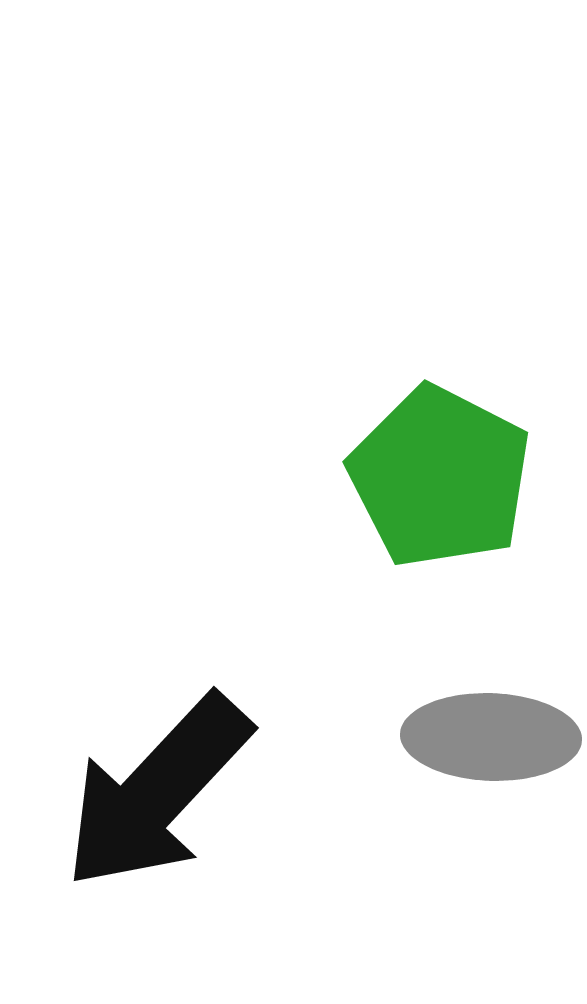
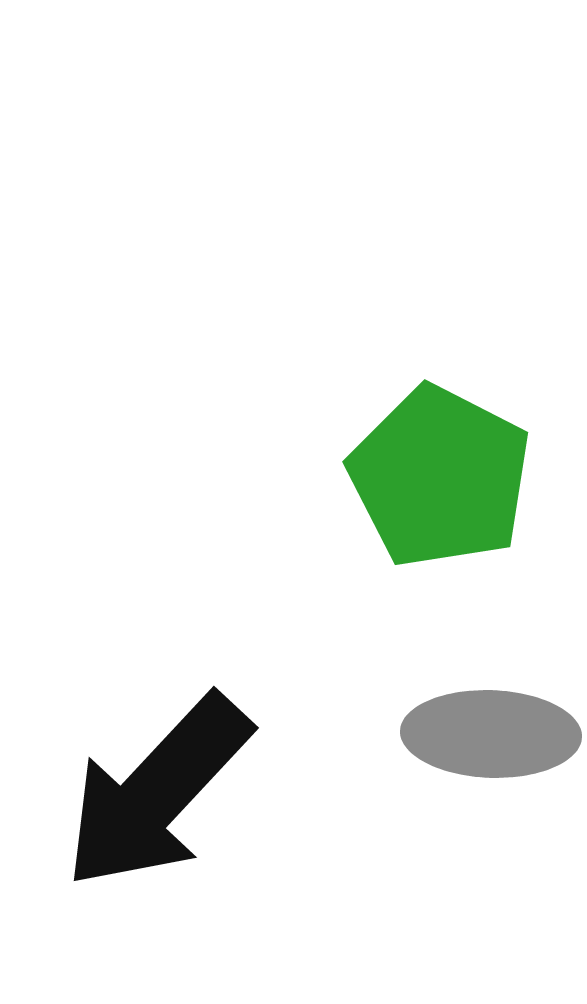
gray ellipse: moved 3 px up
